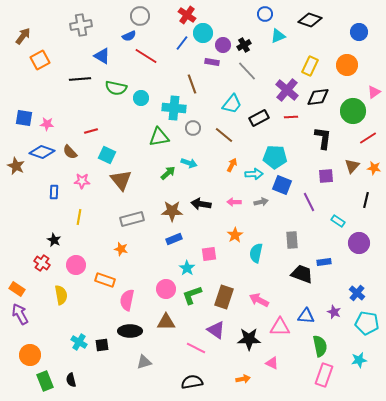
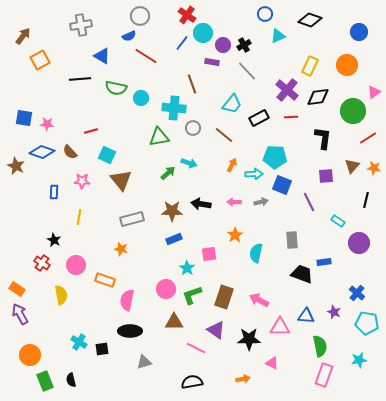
brown triangle at (166, 322): moved 8 px right
black square at (102, 345): moved 4 px down
